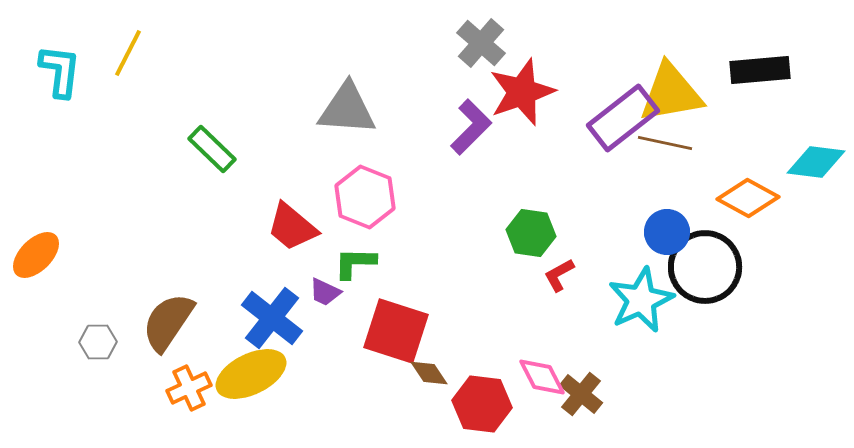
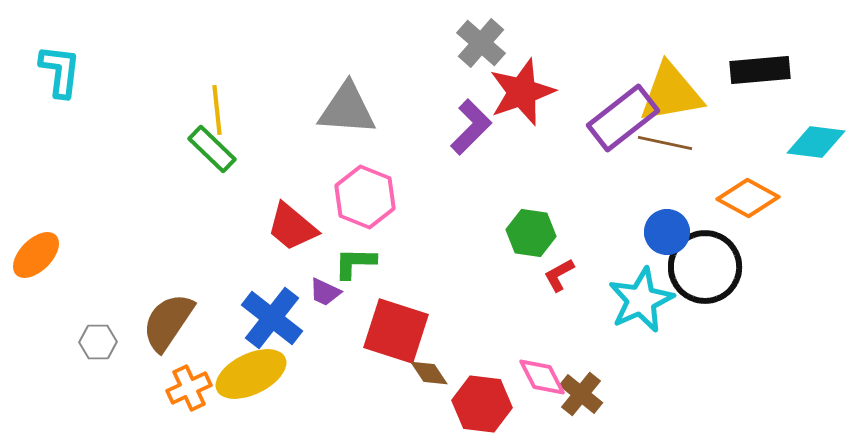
yellow line: moved 89 px right, 57 px down; rotated 33 degrees counterclockwise
cyan diamond: moved 20 px up
